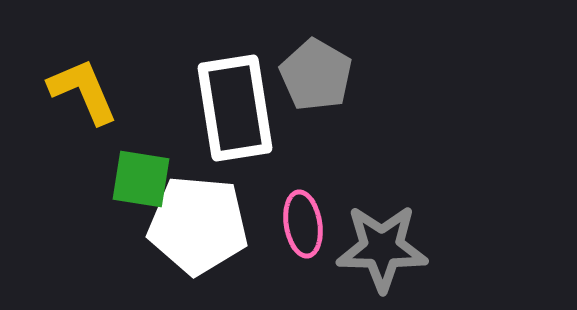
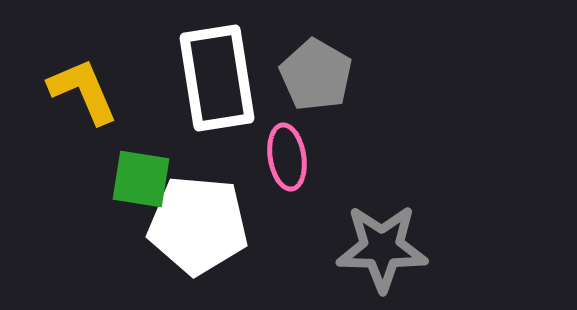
white rectangle: moved 18 px left, 30 px up
pink ellipse: moved 16 px left, 67 px up
